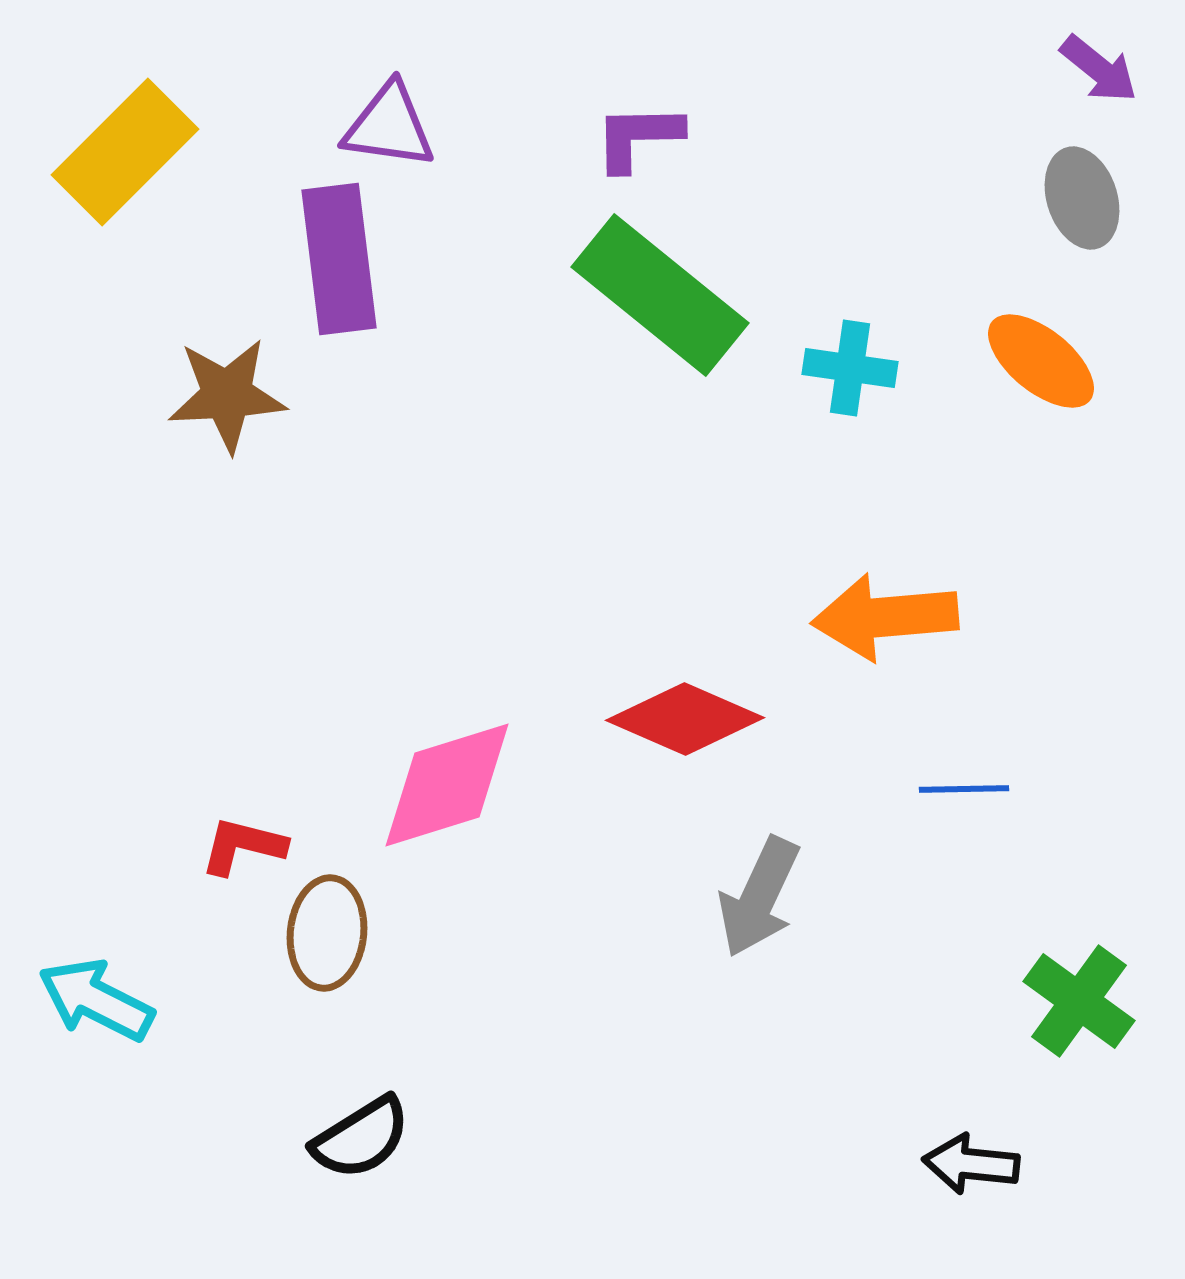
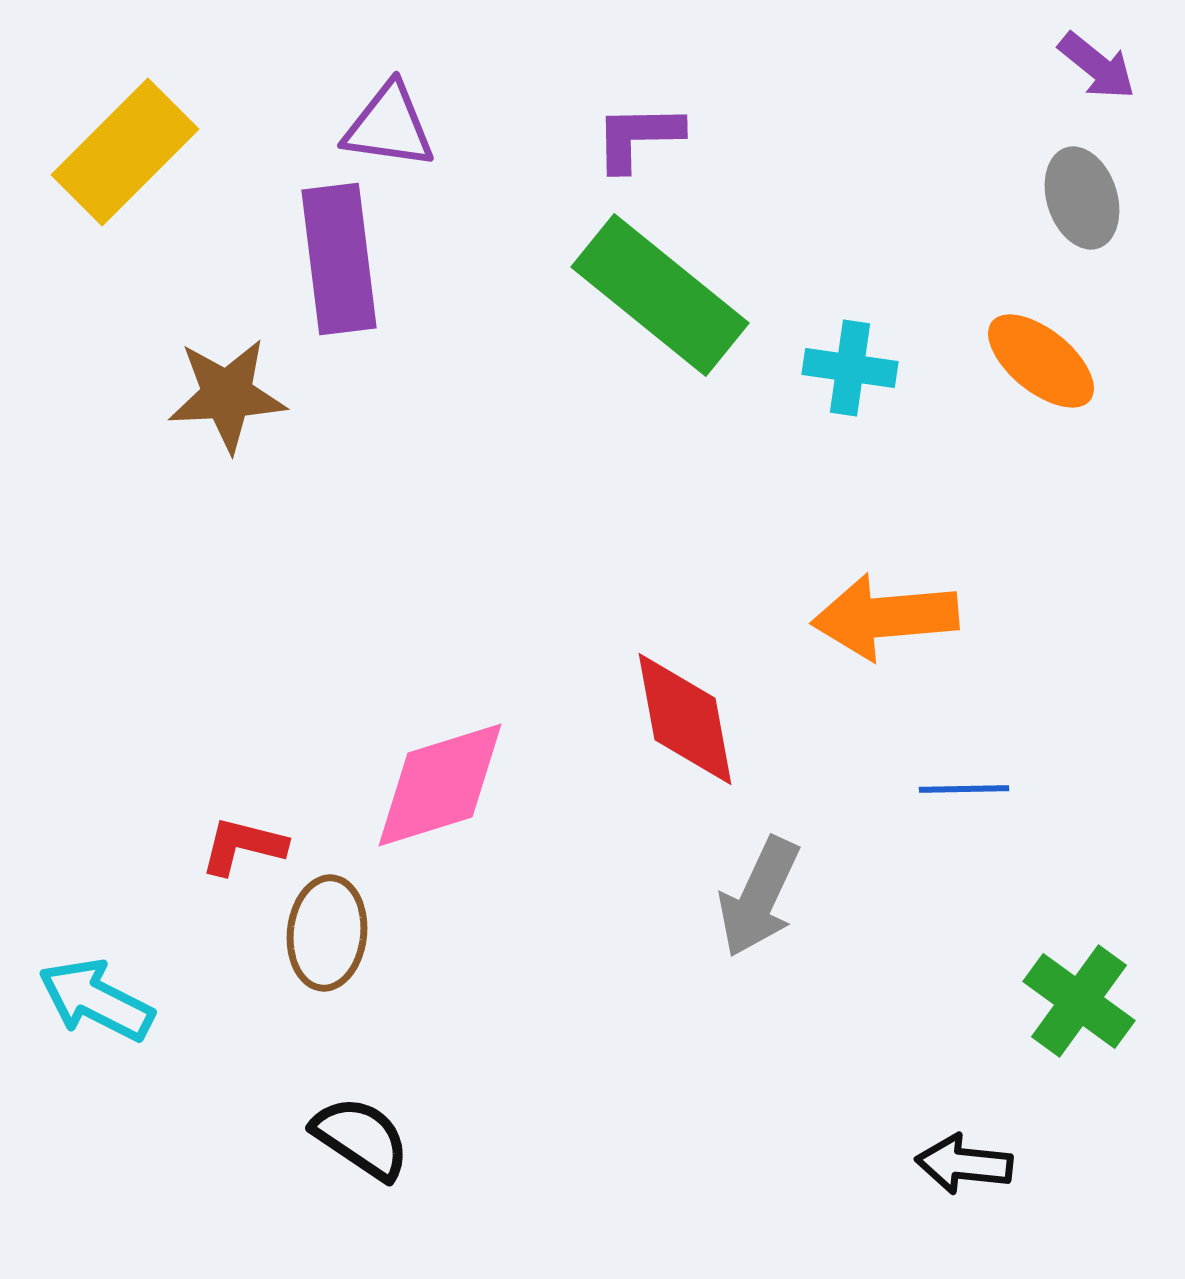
purple arrow: moved 2 px left, 3 px up
red diamond: rotated 56 degrees clockwise
pink diamond: moved 7 px left
black semicircle: rotated 114 degrees counterclockwise
black arrow: moved 7 px left
